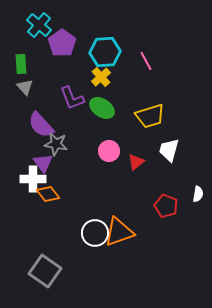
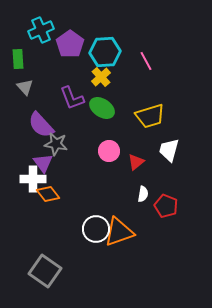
cyan cross: moved 2 px right, 5 px down; rotated 25 degrees clockwise
purple pentagon: moved 8 px right, 1 px down
green rectangle: moved 3 px left, 5 px up
white semicircle: moved 55 px left
white circle: moved 1 px right, 4 px up
